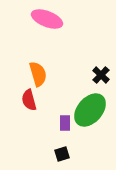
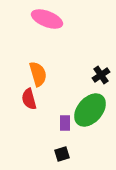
black cross: rotated 12 degrees clockwise
red semicircle: moved 1 px up
